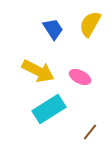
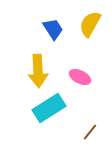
yellow arrow: rotated 60 degrees clockwise
cyan rectangle: moved 1 px up
